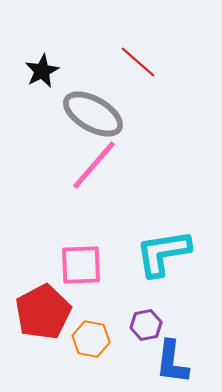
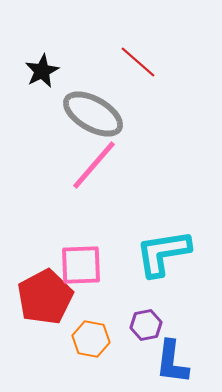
red pentagon: moved 2 px right, 15 px up
